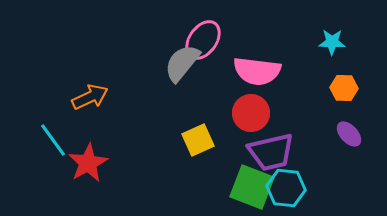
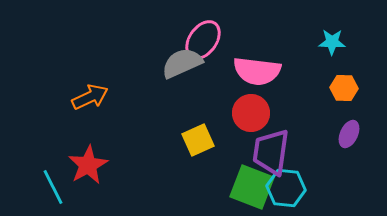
gray semicircle: rotated 27 degrees clockwise
purple ellipse: rotated 68 degrees clockwise
cyan line: moved 47 px down; rotated 9 degrees clockwise
purple trapezoid: rotated 111 degrees clockwise
red star: moved 2 px down
